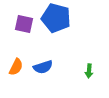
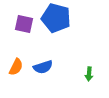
green arrow: moved 3 px down
